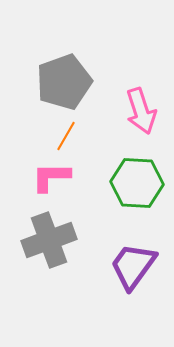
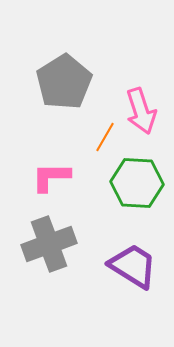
gray pentagon: rotated 12 degrees counterclockwise
orange line: moved 39 px right, 1 px down
gray cross: moved 4 px down
purple trapezoid: rotated 86 degrees clockwise
